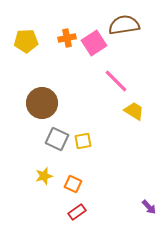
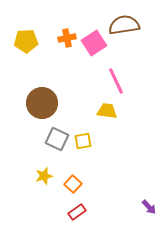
pink line: rotated 20 degrees clockwise
yellow trapezoid: moved 27 px left; rotated 25 degrees counterclockwise
orange square: rotated 18 degrees clockwise
